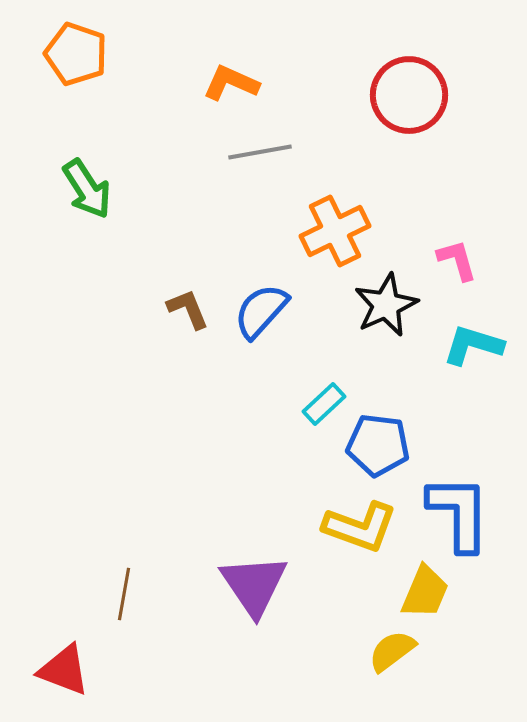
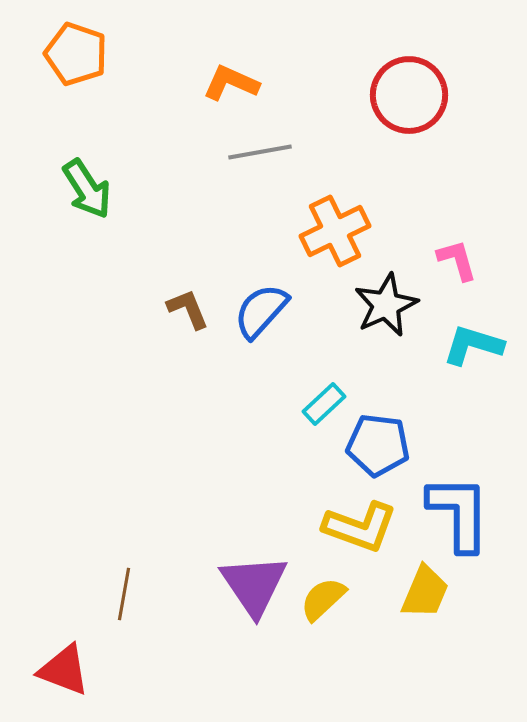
yellow semicircle: moved 69 px left, 52 px up; rotated 6 degrees counterclockwise
